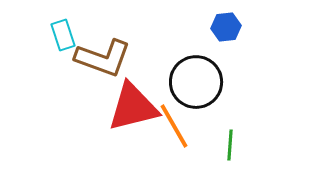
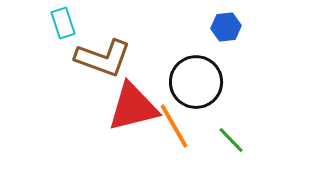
cyan rectangle: moved 12 px up
green line: moved 1 px right, 5 px up; rotated 48 degrees counterclockwise
